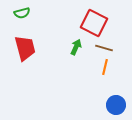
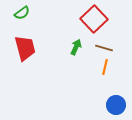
green semicircle: rotated 21 degrees counterclockwise
red square: moved 4 px up; rotated 20 degrees clockwise
